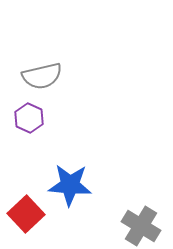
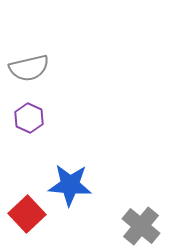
gray semicircle: moved 13 px left, 8 px up
red square: moved 1 px right
gray cross: rotated 9 degrees clockwise
